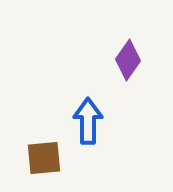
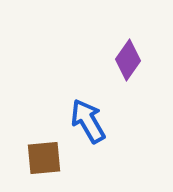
blue arrow: rotated 30 degrees counterclockwise
